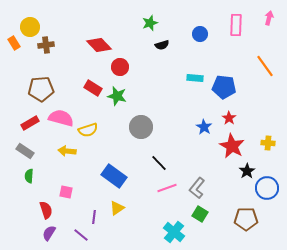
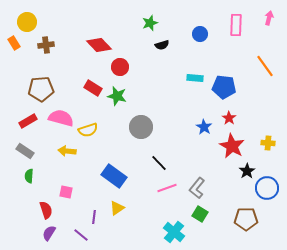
yellow circle at (30, 27): moved 3 px left, 5 px up
red rectangle at (30, 123): moved 2 px left, 2 px up
